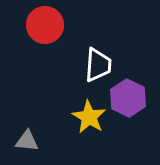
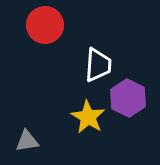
yellow star: moved 1 px left
gray triangle: rotated 15 degrees counterclockwise
